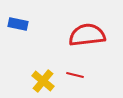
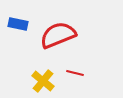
red semicircle: moved 29 px left; rotated 15 degrees counterclockwise
red line: moved 2 px up
